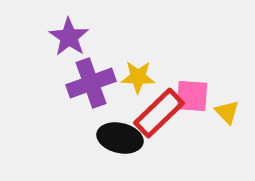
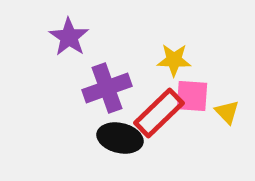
yellow star: moved 36 px right, 17 px up
purple cross: moved 16 px right, 5 px down
